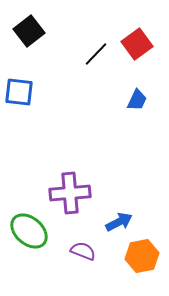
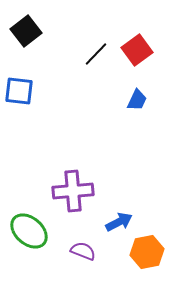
black square: moved 3 px left
red square: moved 6 px down
blue square: moved 1 px up
purple cross: moved 3 px right, 2 px up
orange hexagon: moved 5 px right, 4 px up
